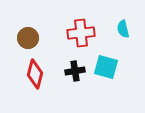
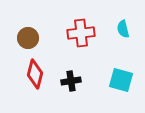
cyan square: moved 15 px right, 13 px down
black cross: moved 4 px left, 10 px down
